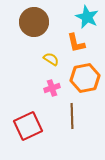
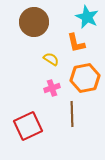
brown line: moved 2 px up
